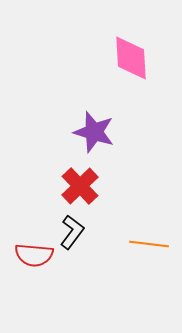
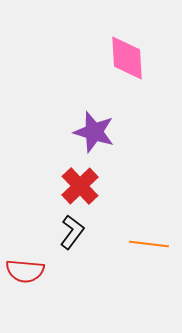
pink diamond: moved 4 px left
red semicircle: moved 9 px left, 16 px down
